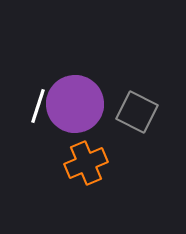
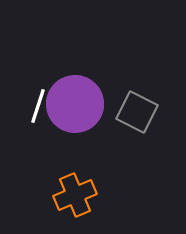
orange cross: moved 11 px left, 32 px down
